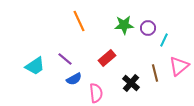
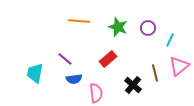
orange line: rotated 60 degrees counterclockwise
green star: moved 6 px left, 2 px down; rotated 24 degrees clockwise
cyan line: moved 6 px right
red rectangle: moved 1 px right, 1 px down
cyan trapezoid: moved 7 px down; rotated 135 degrees clockwise
blue semicircle: rotated 21 degrees clockwise
black cross: moved 2 px right, 2 px down
